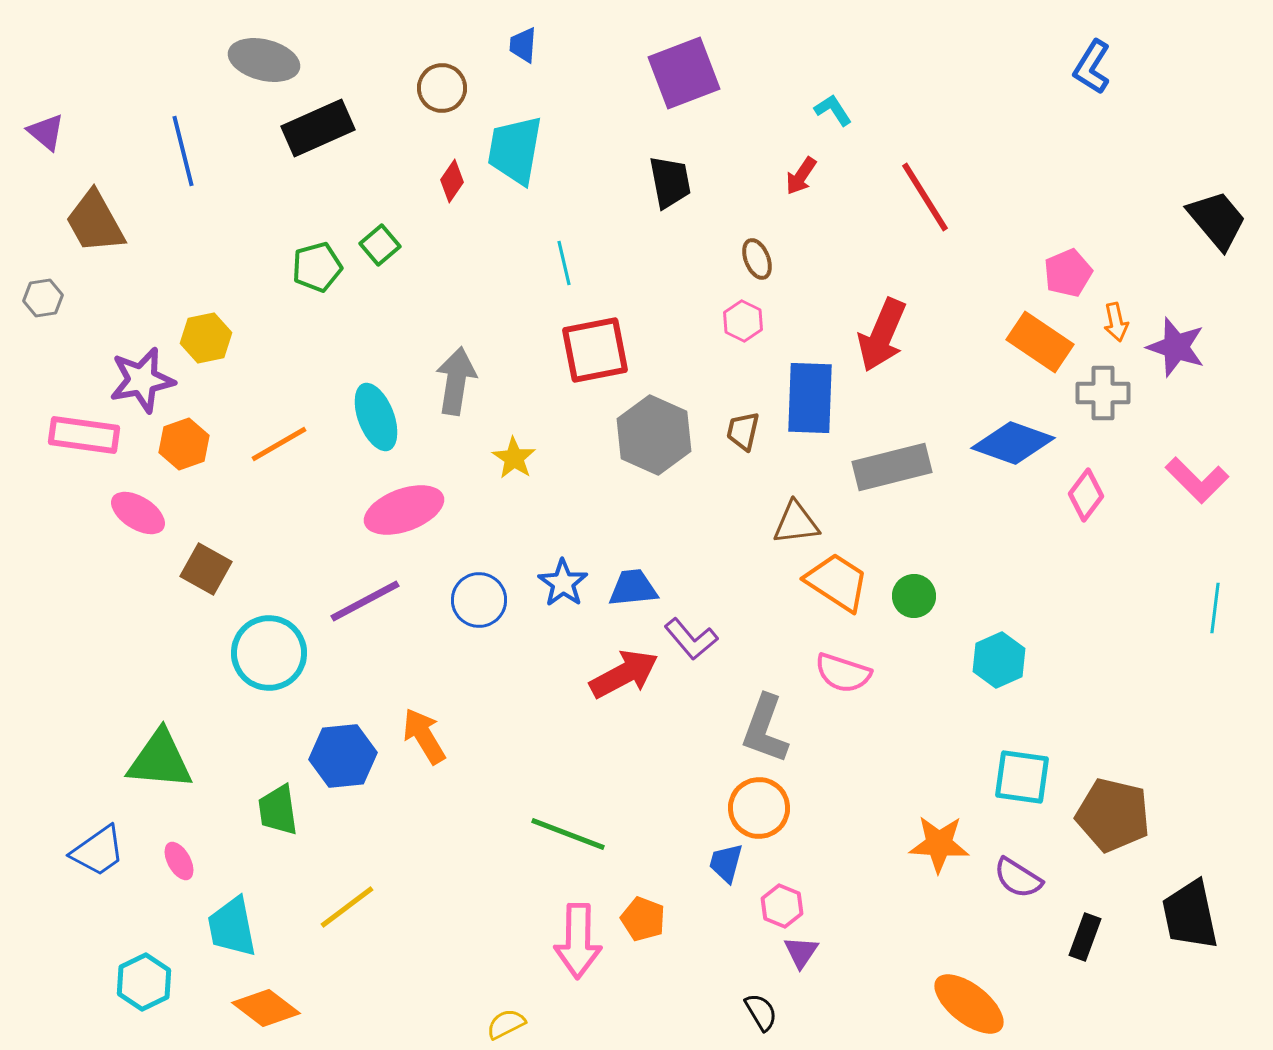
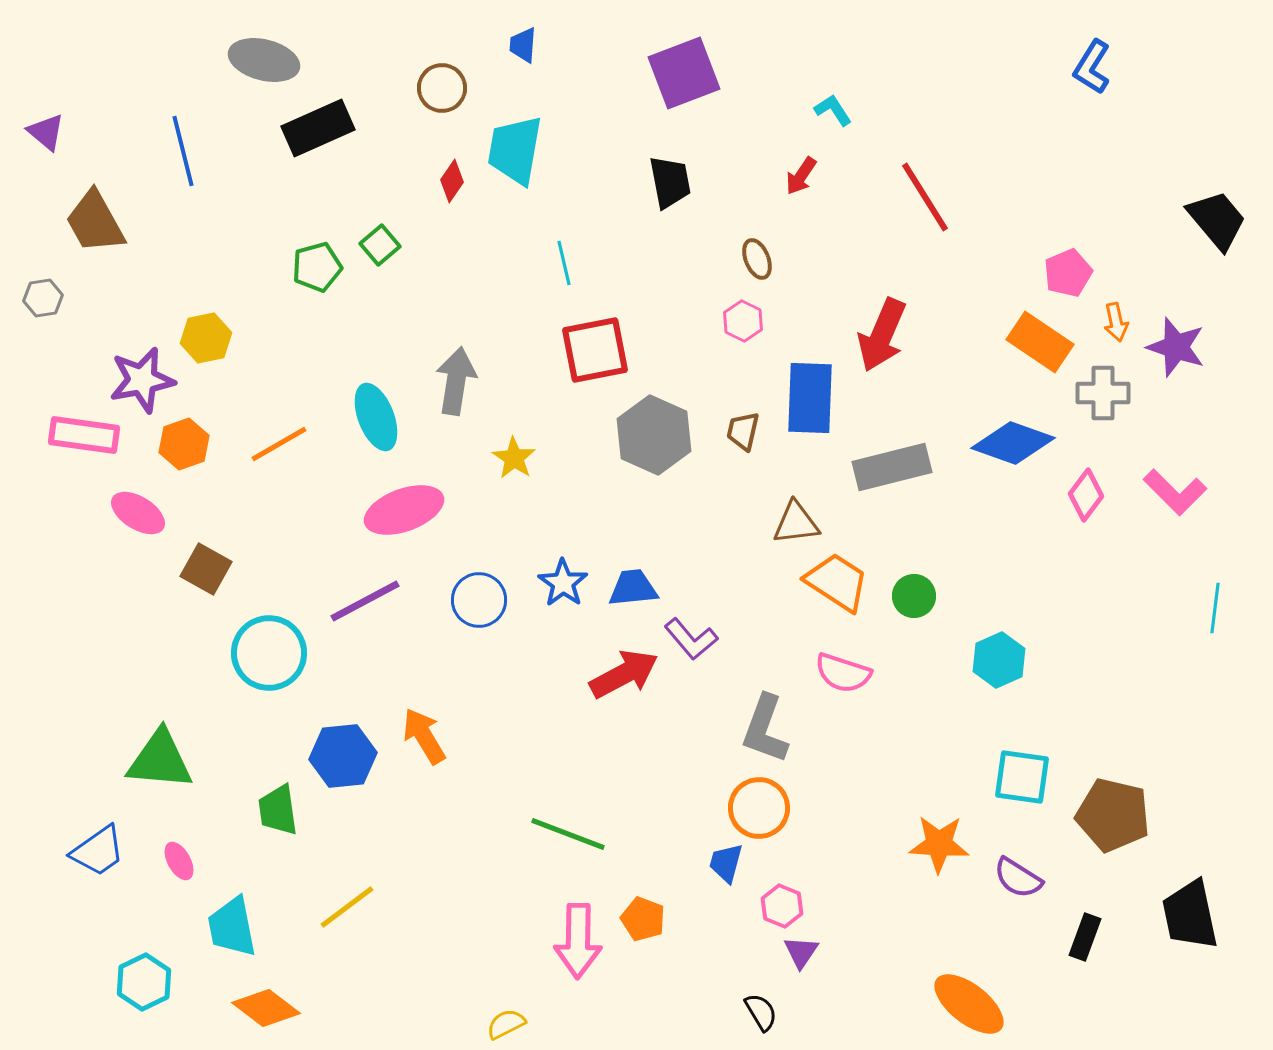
pink L-shape at (1197, 480): moved 22 px left, 12 px down
